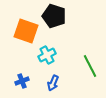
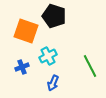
cyan cross: moved 1 px right, 1 px down
blue cross: moved 14 px up
